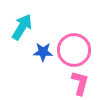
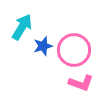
blue star: moved 6 px up; rotated 18 degrees counterclockwise
pink L-shape: moved 1 px right; rotated 95 degrees clockwise
